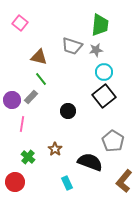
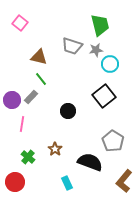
green trapezoid: rotated 20 degrees counterclockwise
cyan circle: moved 6 px right, 8 px up
